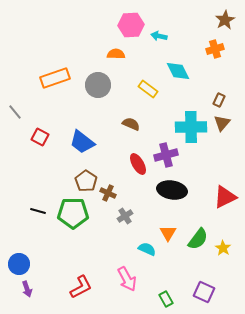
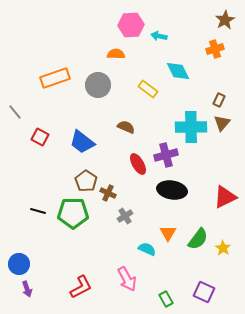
brown semicircle: moved 5 px left, 3 px down
